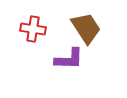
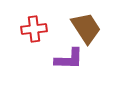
red cross: moved 1 px right; rotated 15 degrees counterclockwise
